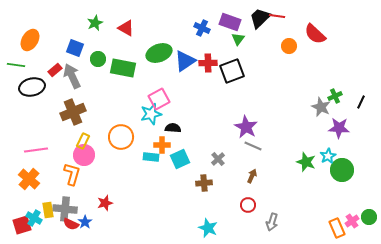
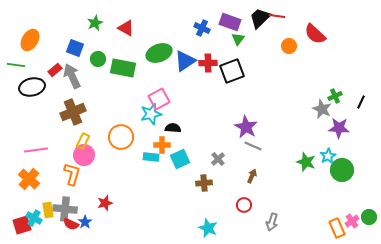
gray star at (321, 107): moved 1 px right, 2 px down
red circle at (248, 205): moved 4 px left
